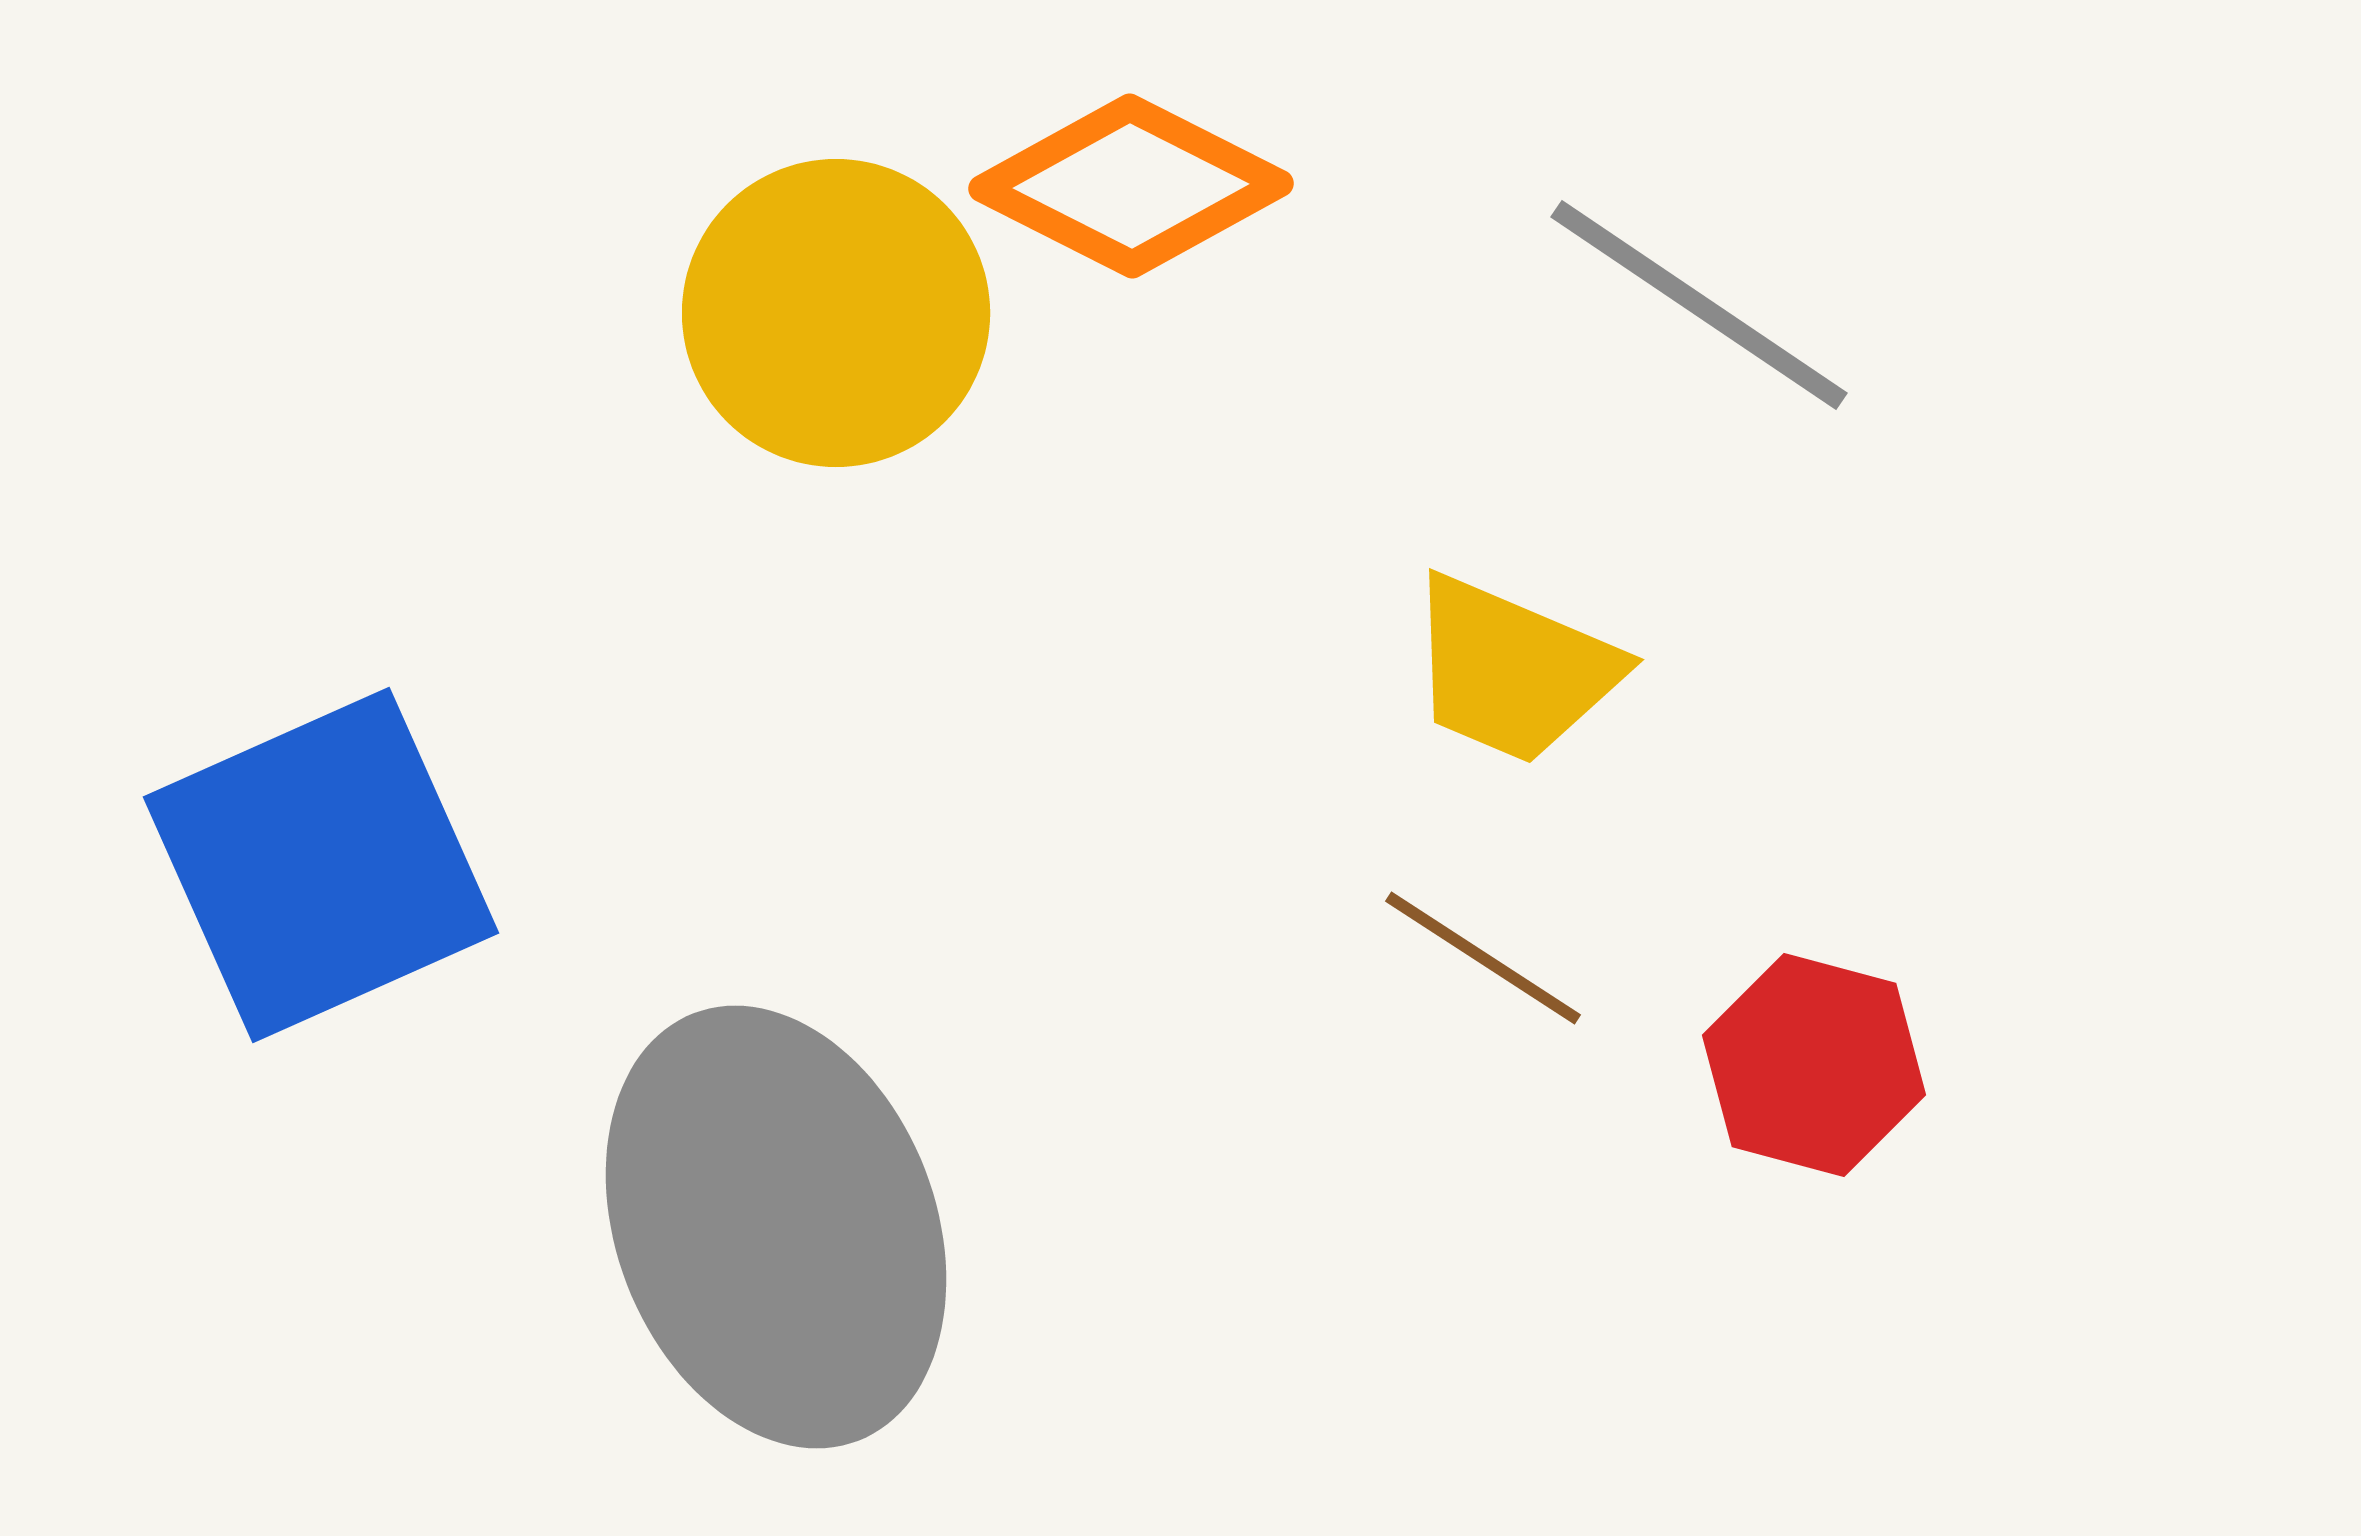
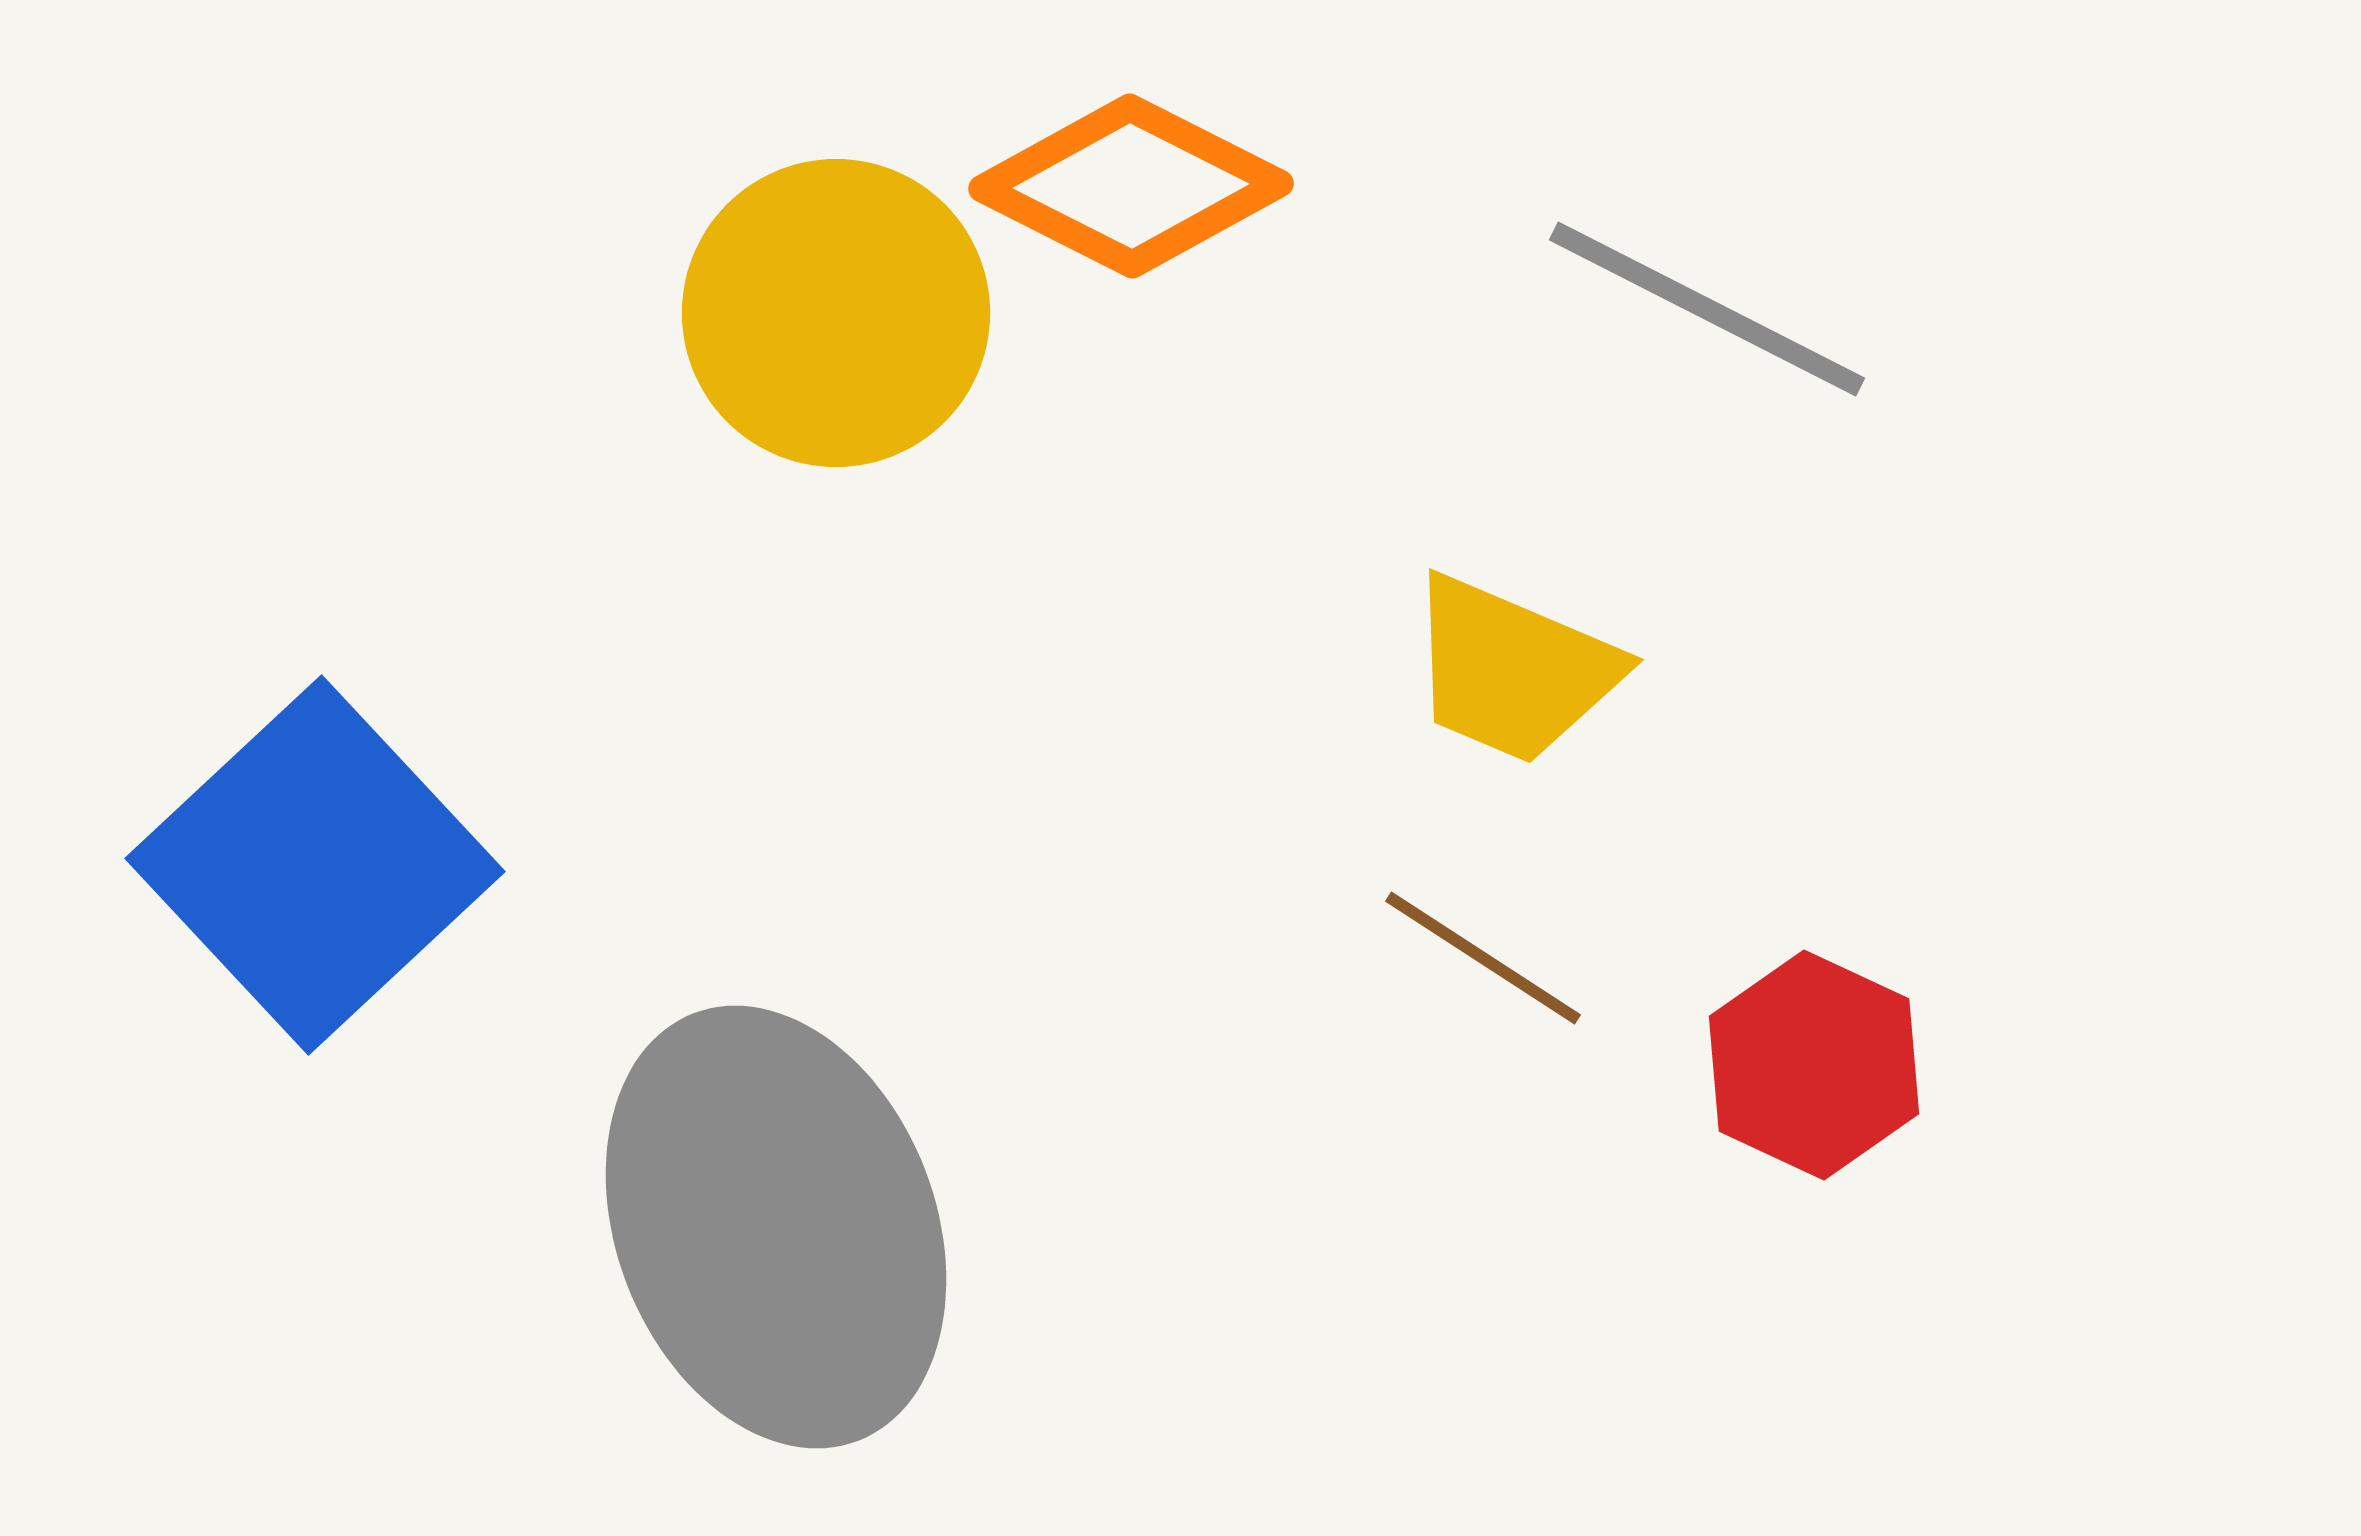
gray line: moved 8 px right, 4 px down; rotated 7 degrees counterclockwise
blue square: moved 6 px left; rotated 19 degrees counterclockwise
red hexagon: rotated 10 degrees clockwise
